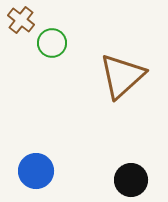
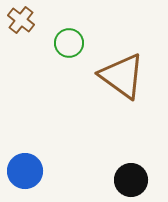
green circle: moved 17 px right
brown triangle: rotated 42 degrees counterclockwise
blue circle: moved 11 px left
